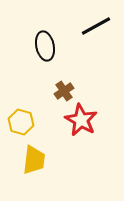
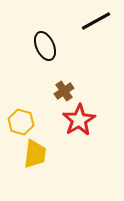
black line: moved 5 px up
black ellipse: rotated 12 degrees counterclockwise
red star: moved 2 px left; rotated 12 degrees clockwise
yellow trapezoid: moved 1 px right, 6 px up
